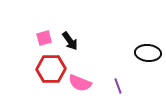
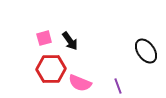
black ellipse: moved 2 px left, 2 px up; rotated 50 degrees clockwise
